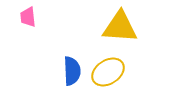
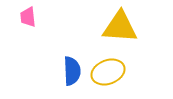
yellow ellipse: rotated 12 degrees clockwise
